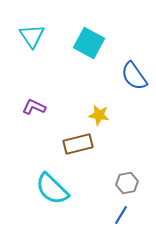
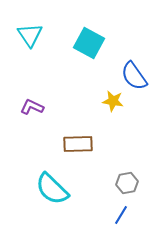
cyan triangle: moved 2 px left, 1 px up
purple L-shape: moved 2 px left
yellow star: moved 14 px right, 14 px up
brown rectangle: rotated 12 degrees clockwise
